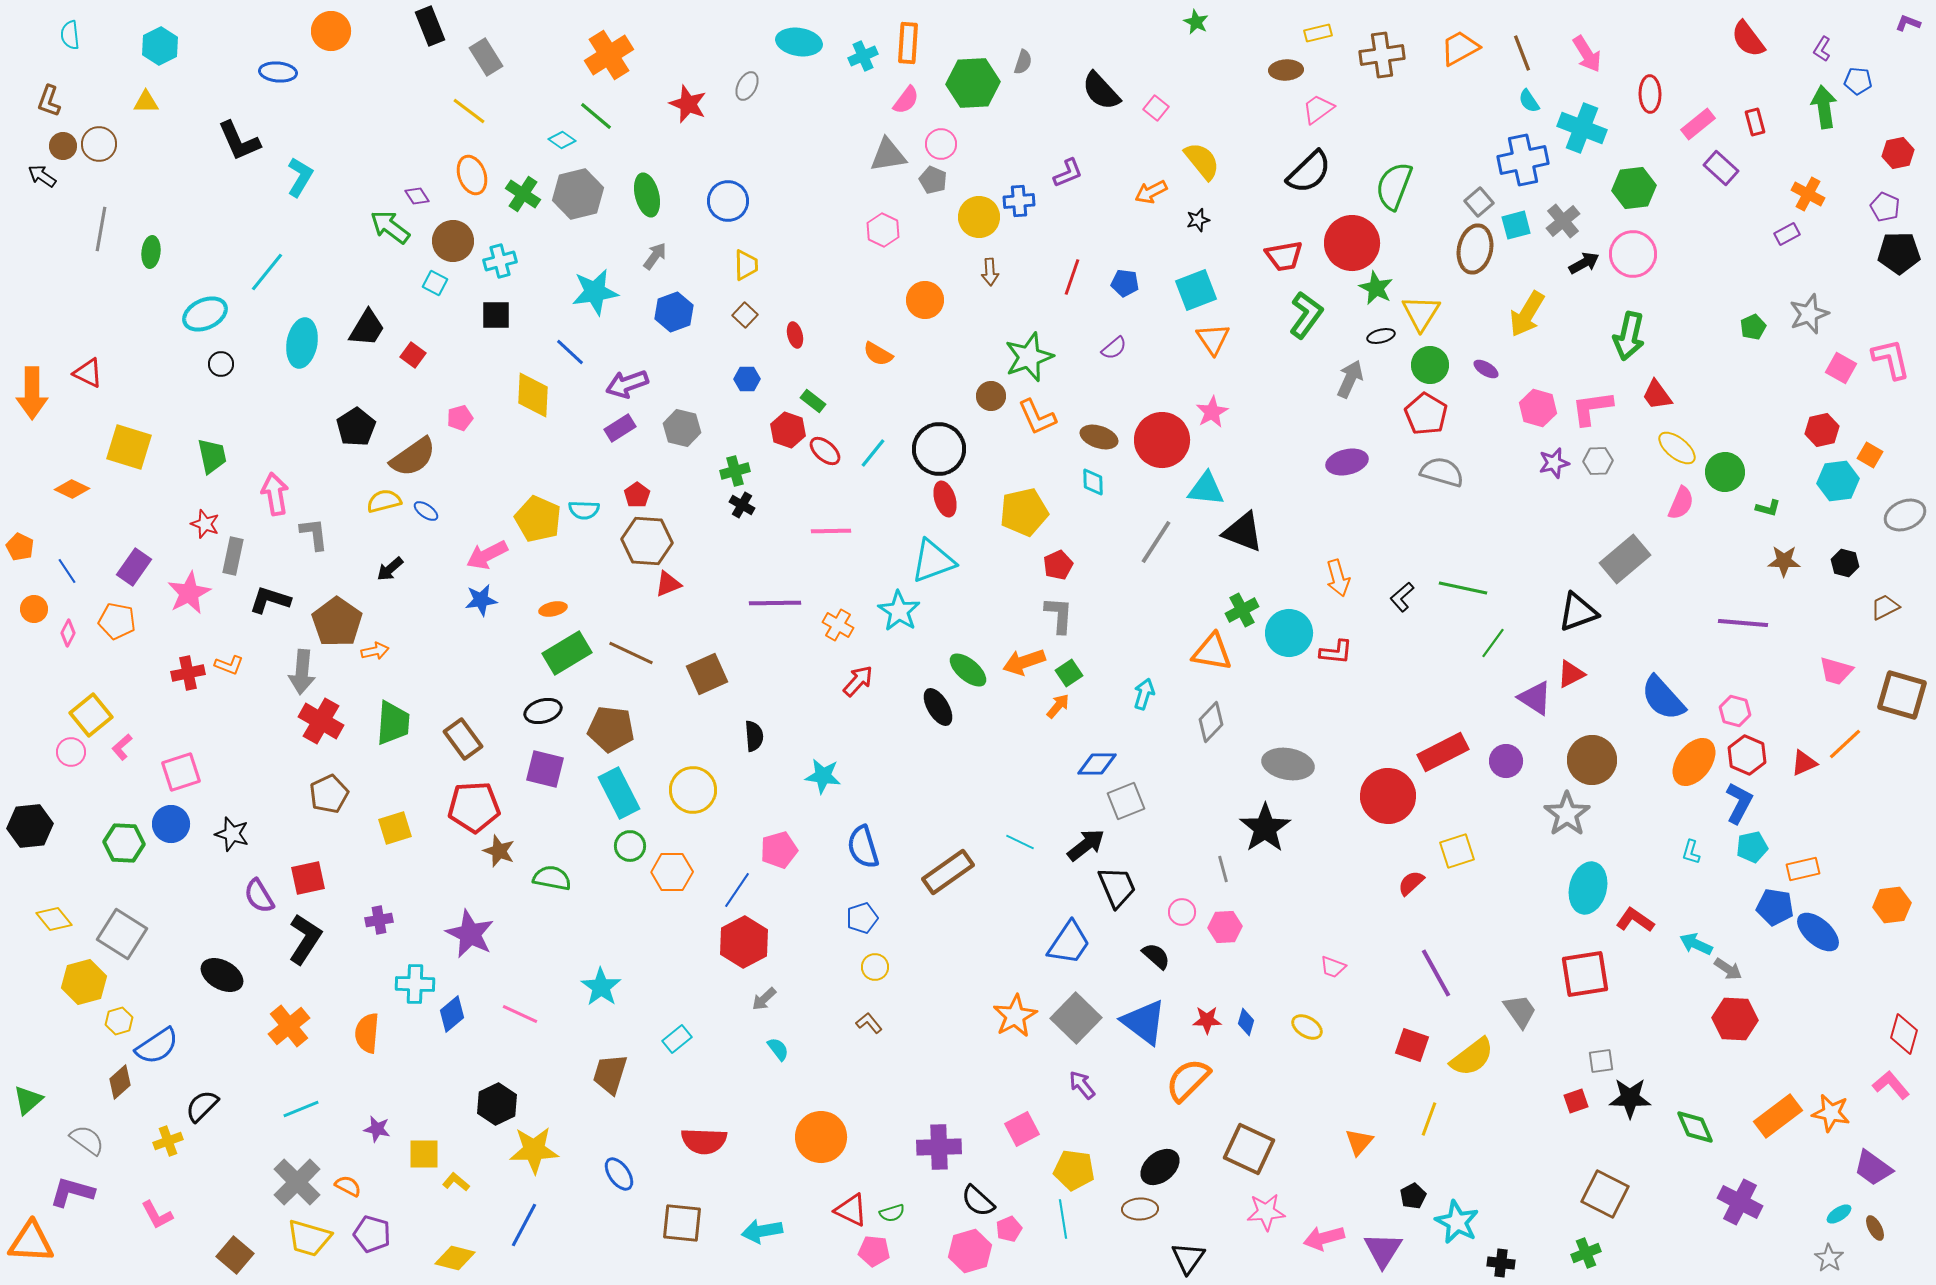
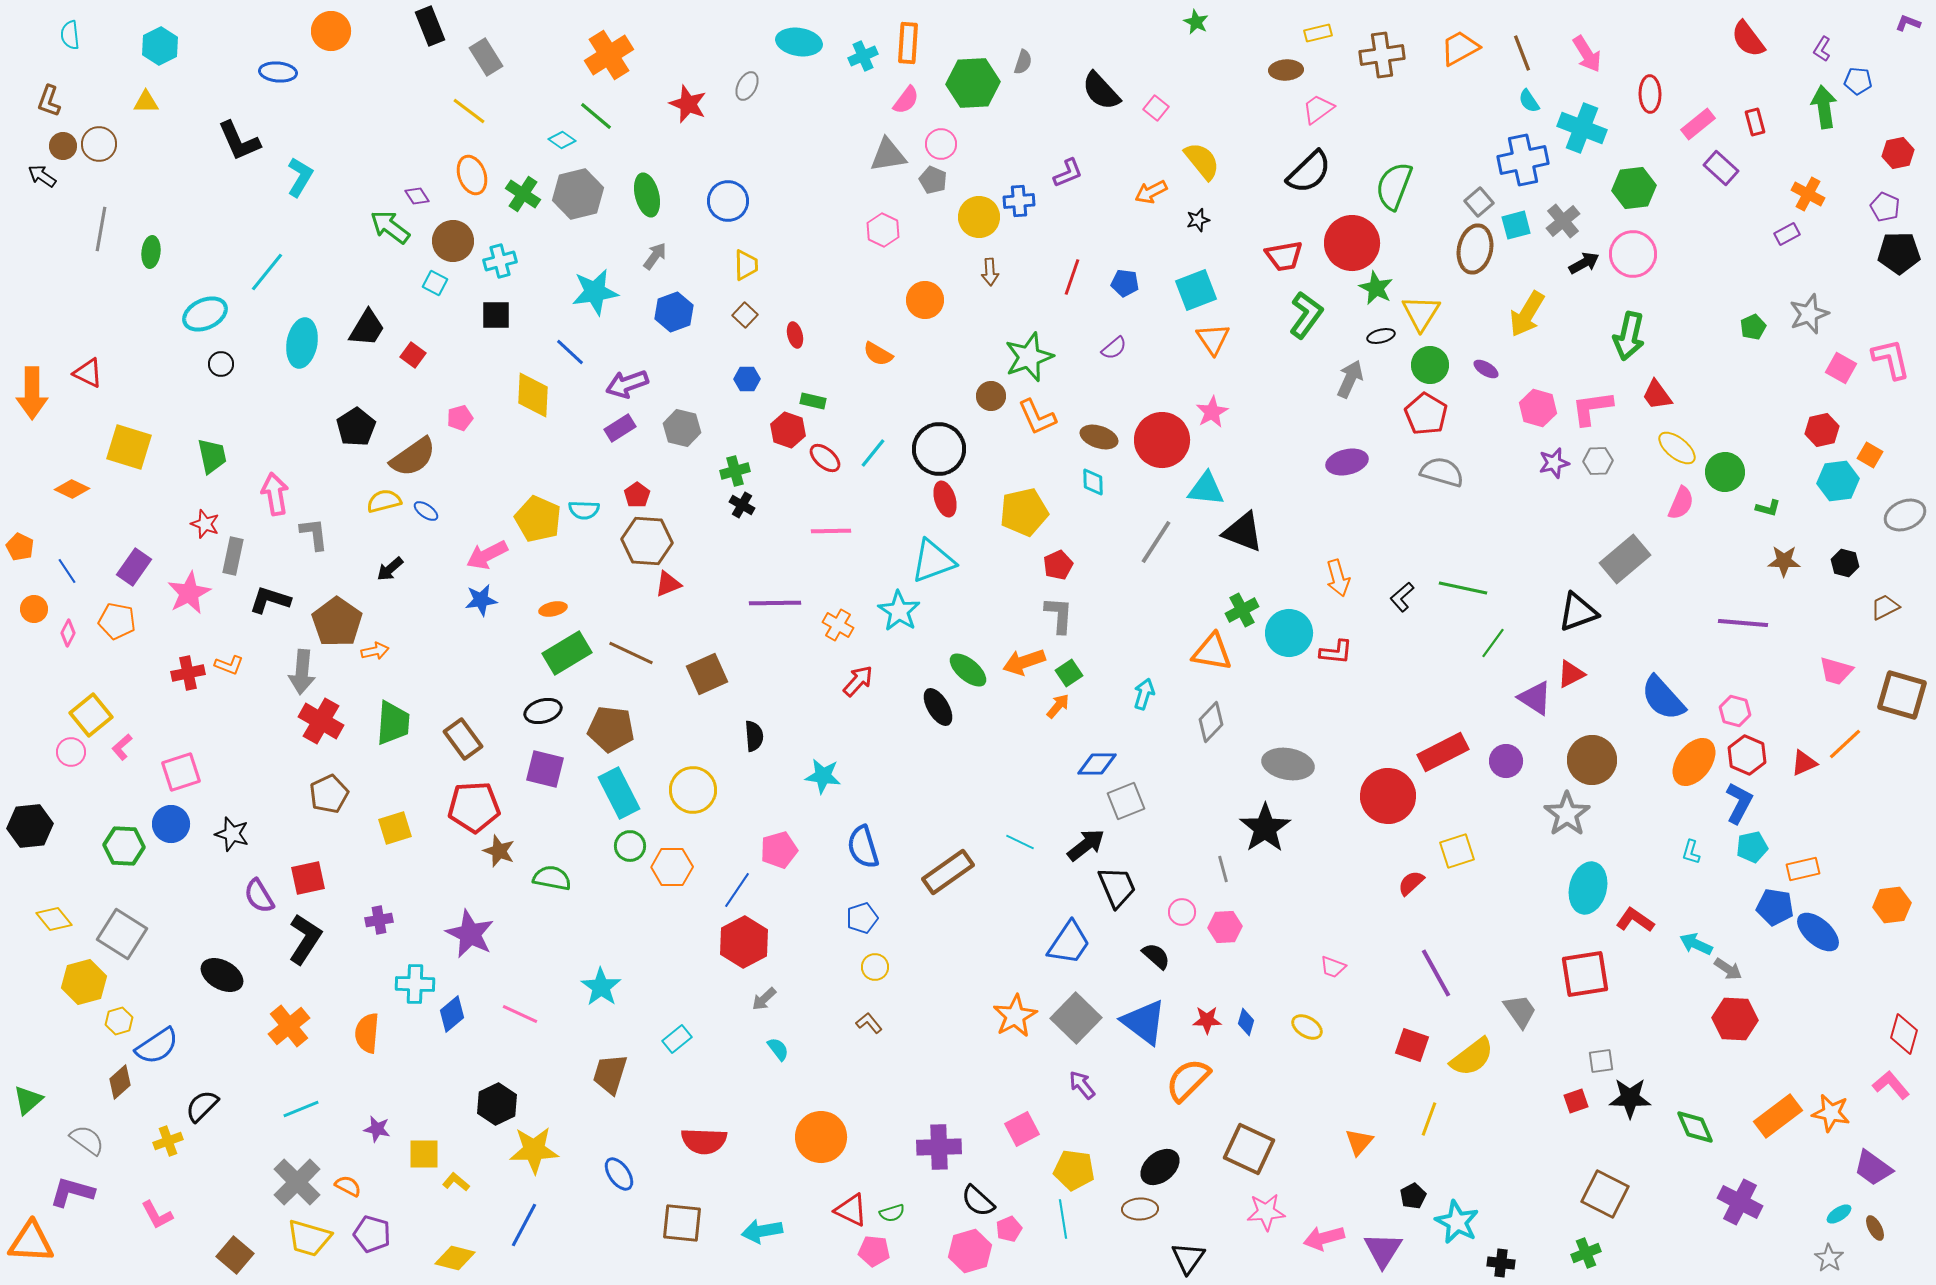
green rectangle at (813, 401): rotated 25 degrees counterclockwise
red ellipse at (825, 451): moved 7 px down
green hexagon at (124, 843): moved 3 px down
orange hexagon at (672, 872): moved 5 px up
